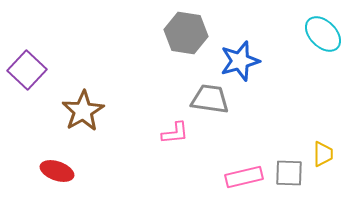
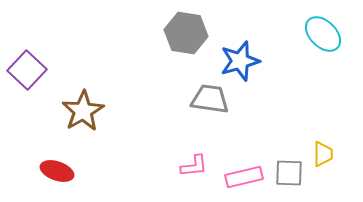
pink L-shape: moved 19 px right, 33 px down
